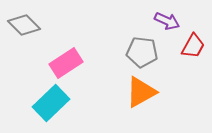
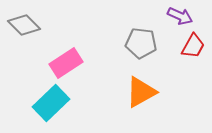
purple arrow: moved 13 px right, 5 px up
gray pentagon: moved 1 px left, 9 px up
